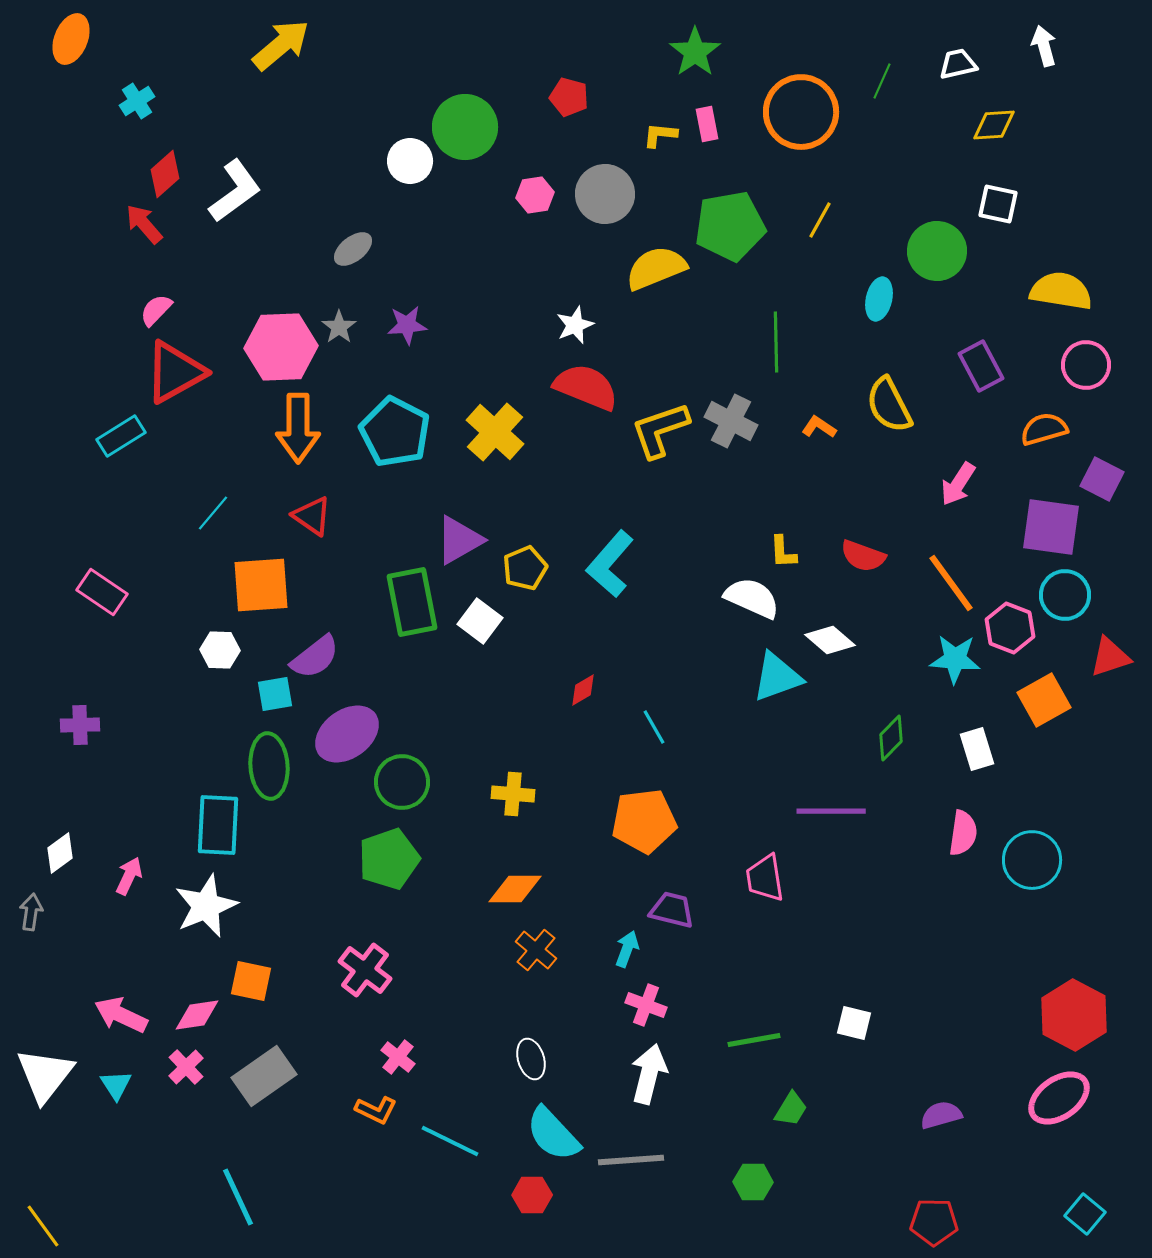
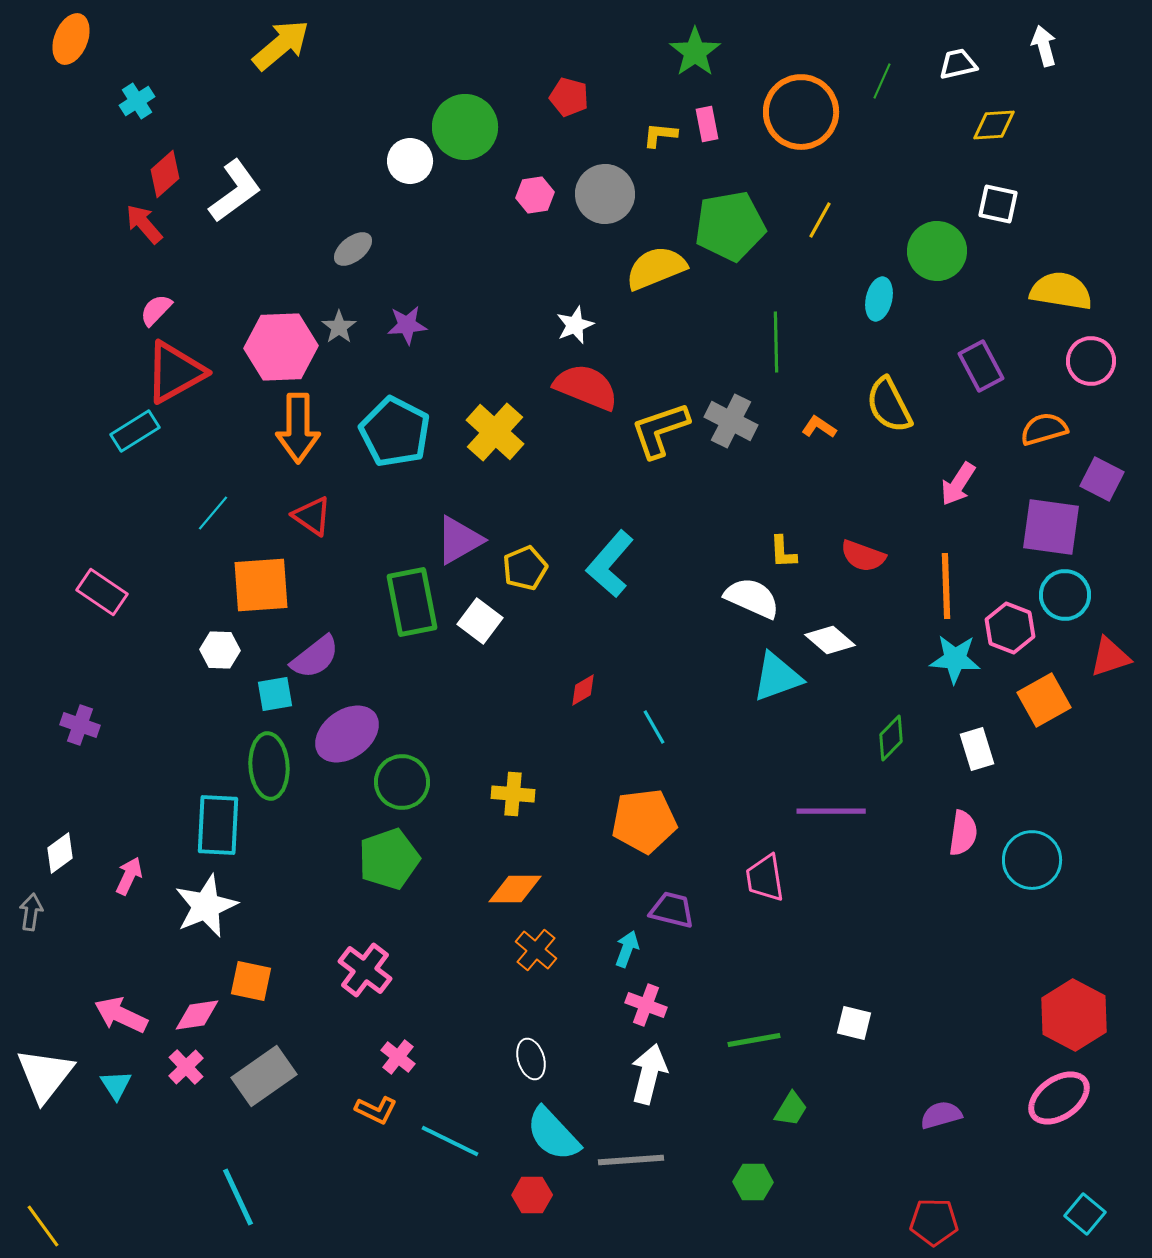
pink circle at (1086, 365): moved 5 px right, 4 px up
cyan rectangle at (121, 436): moved 14 px right, 5 px up
orange line at (951, 583): moved 5 px left, 3 px down; rotated 34 degrees clockwise
purple cross at (80, 725): rotated 21 degrees clockwise
